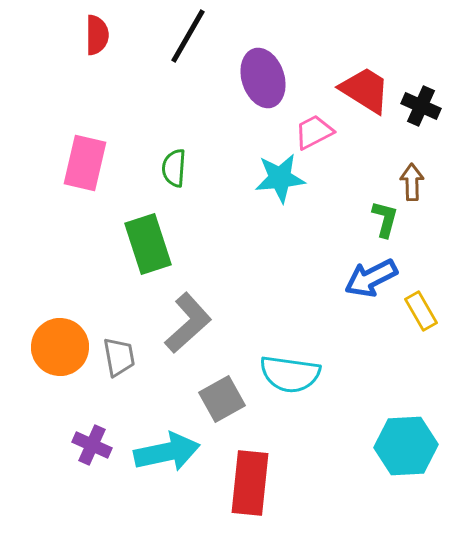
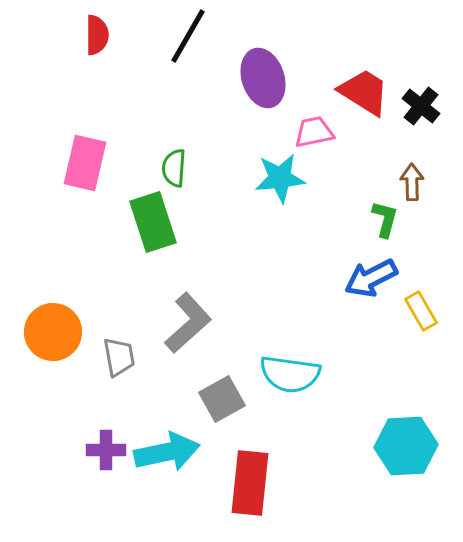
red trapezoid: moved 1 px left, 2 px down
black cross: rotated 15 degrees clockwise
pink trapezoid: rotated 15 degrees clockwise
green rectangle: moved 5 px right, 22 px up
orange circle: moved 7 px left, 15 px up
purple cross: moved 14 px right, 5 px down; rotated 24 degrees counterclockwise
